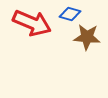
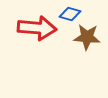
red arrow: moved 5 px right, 5 px down; rotated 18 degrees counterclockwise
